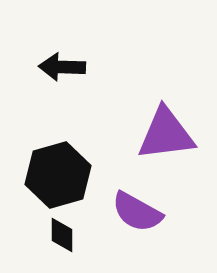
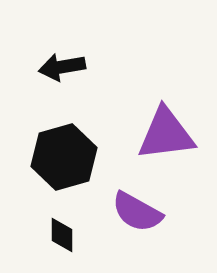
black arrow: rotated 12 degrees counterclockwise
black hexagon: moved 6 px right, 18 px up
